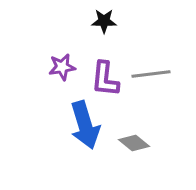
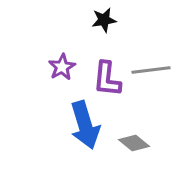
black star: moved 1 px up; rotated 10 degrees counterclockwise
purple star: rotated 20 degrees counterclockwise
gray line: moved 4 px up
purple L-shape: moved 2 px right
